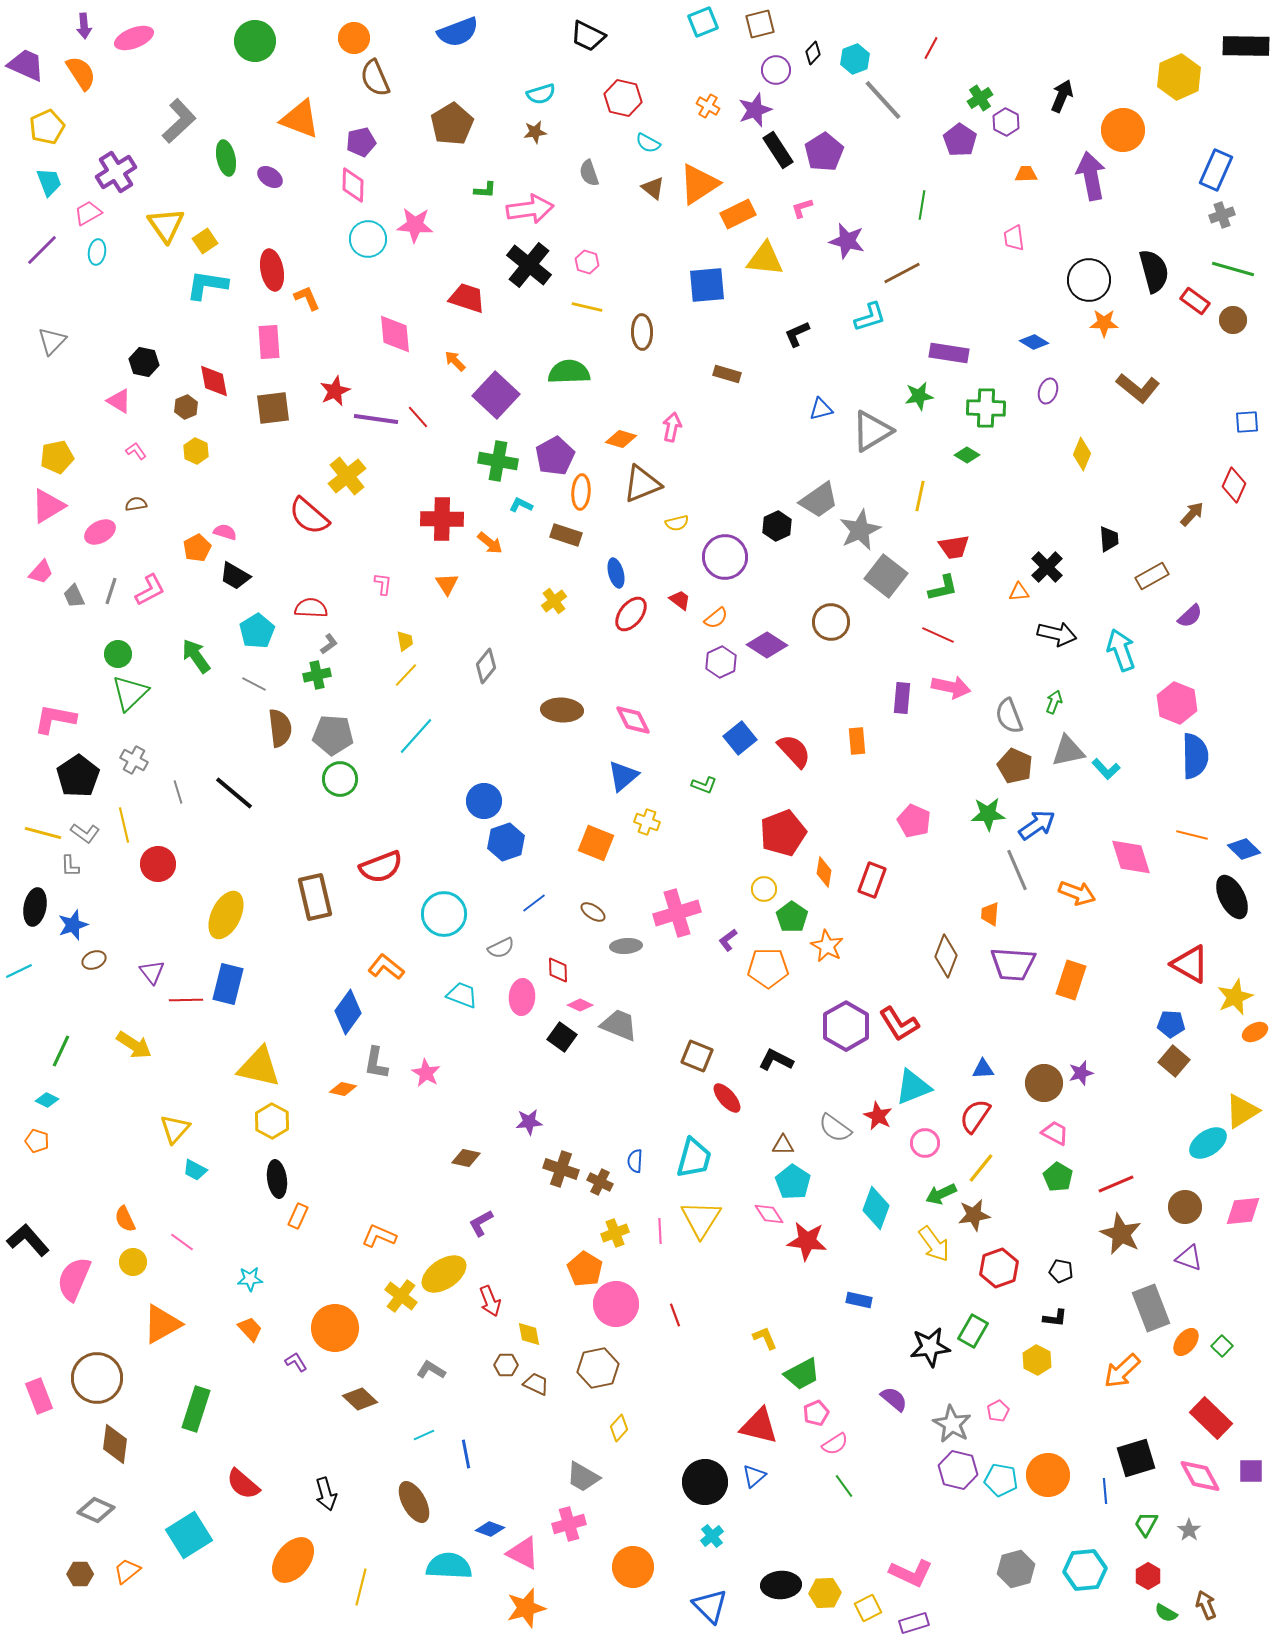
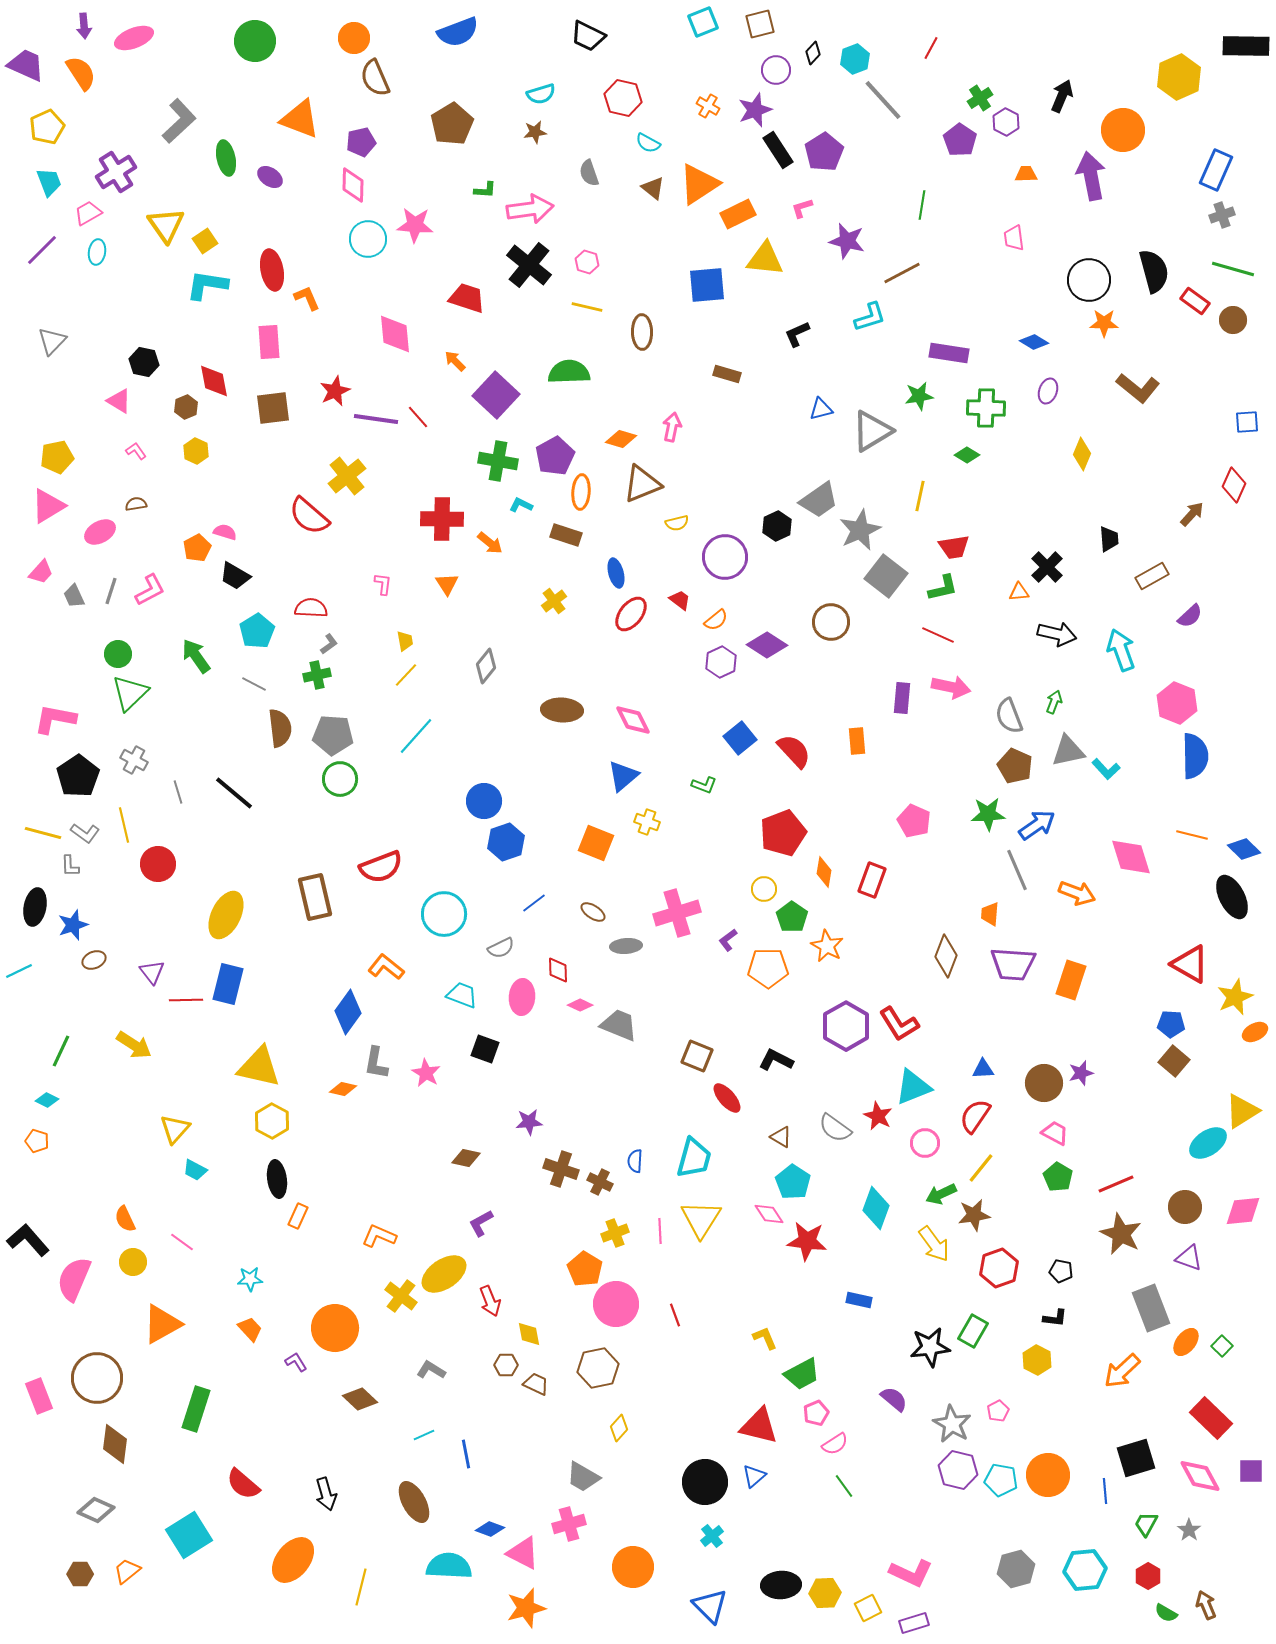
orange semicircle at (716, 618): moved 2 px down
black square at (562, 1037): moved 77 px left, 12 px down; rotated 16 degrees counterclockwise
brown triangle at (783, 1145): moved 2 px left, 8 px up; rotated 30 degrees clockwise
